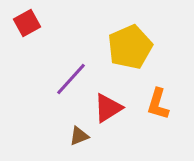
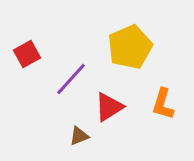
red square: moved 31 px down
orange L-shape: moved 5 px right
red triangle: moved 1 px right, 1 px up
